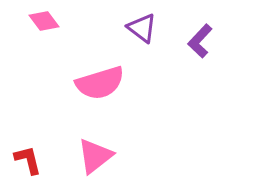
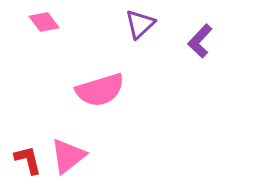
pink diamond: moved 1 px down
purple triangle: moved 2 px left, 4 px up; rotated 40 degrees clockwise
pink semicircle: moved 7 px down
pink triangle: moved 27 px left
